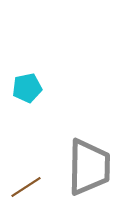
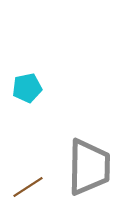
brown line: moved 2 px right
